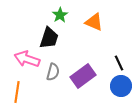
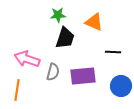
green star: moved 2 px left; rotated 28 degrees clockwise
black trapezoid: moved 16 px right
black line: moved 6 px left, 11 px up; rotated 63 degrees counterclockwise
purple rectangle: rotated 30 degrees clockwise
orange line: moved 2 px up
